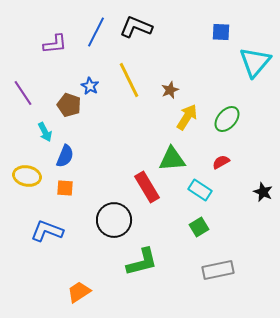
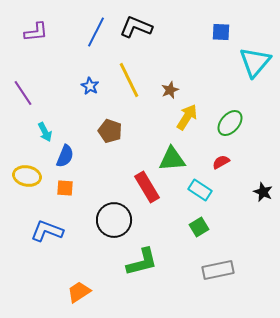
purple L-shape: moved 19 px left, 12 px up
brown pentagon: moved 41 px right, 26 px down
green ellipse: moved 3 px right, 4 px down
